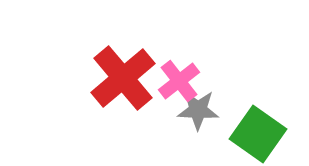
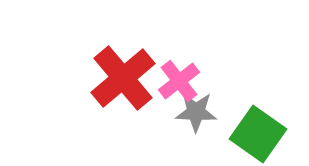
gray star: moved 2 px left, 2 px down
